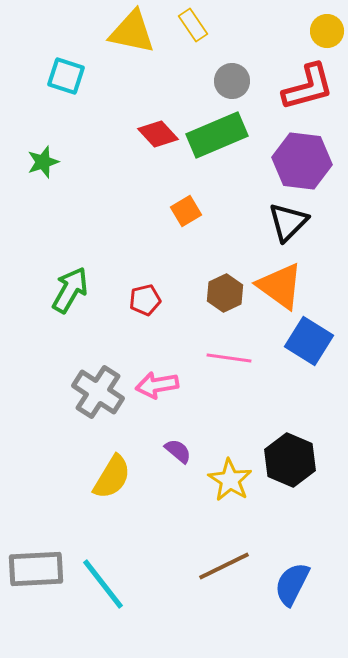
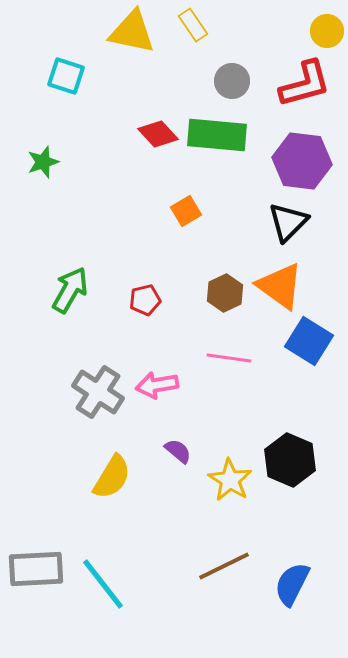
red L-shape: moved 3 px left, 3 px up
green rectangle: rotated 28 degrees clockwise
